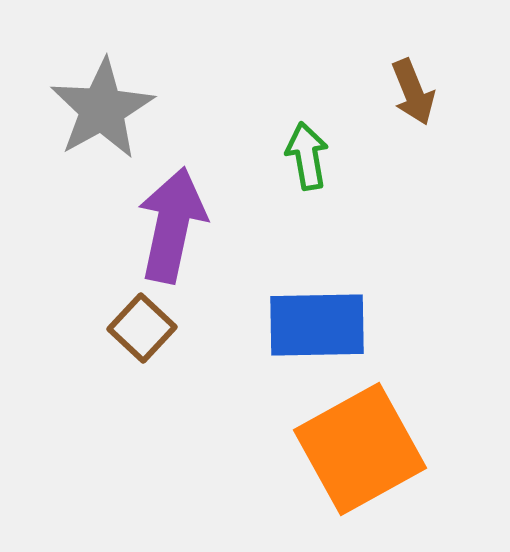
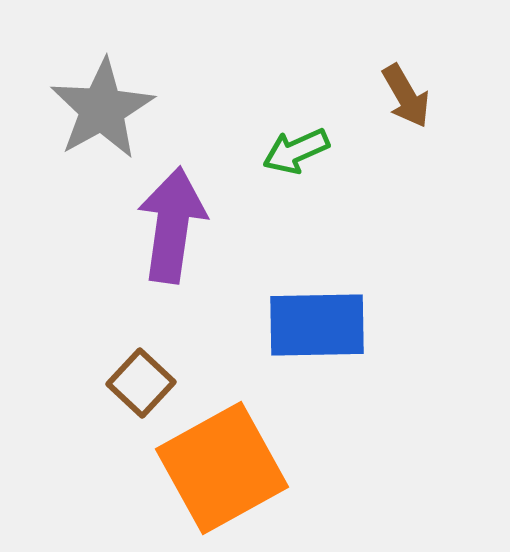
brown arrow: moved 7 px left, 4 px down; rotated 8 degrees counterclockwise
green arrow: moved 11 px left, 5 px up; rotated 104 degrees counterclockwise
purple arrow: rotated 4 degrees counterclockwise
brown square: moved 1 px left, 55 px down
orange square: moved 138 px left, 19 px down
